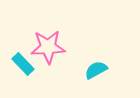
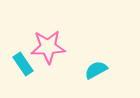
cyan rectangle: rotated 10 degrees clockwise
